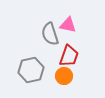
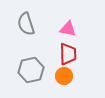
pink triangle: moved 4 px down
gray semicircle: moved 24 px left, 10 px up
red trapezoid: moved 1 px left, 2 px up; rotated 20 degrees counterclockwise
